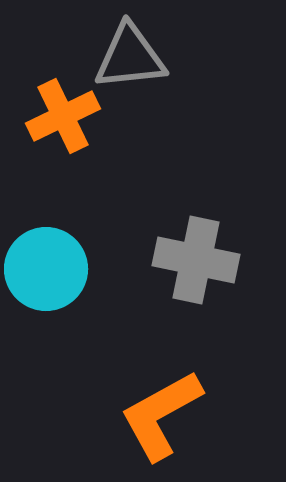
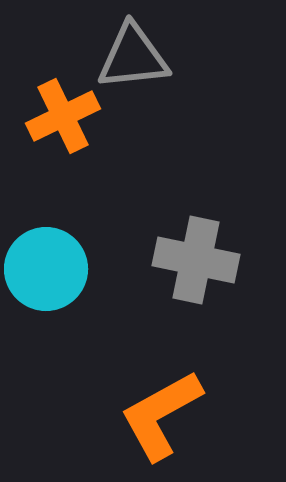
gray triangle: moved 3 px right
